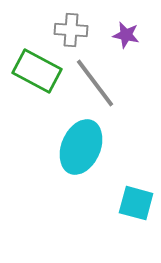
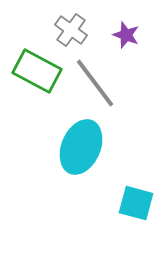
gray cross: rotated 32 degrees clockwise
purple star: rotated 8 degrees clockwise
